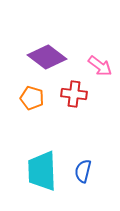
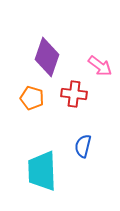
purple diamond: rotated 72 degrees clockwise
blue semicircle: moved 25 px up
